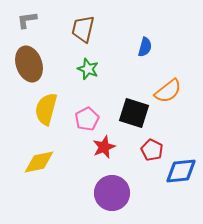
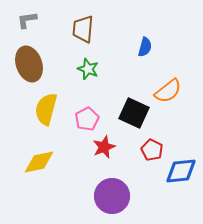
brown trapezoid: rotated 8 degrees counterclockwise
black square: rotated 8 degrees clockwise
purple circle: moved 3 px down
